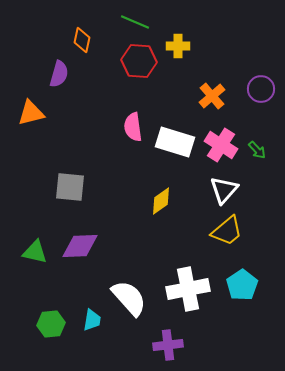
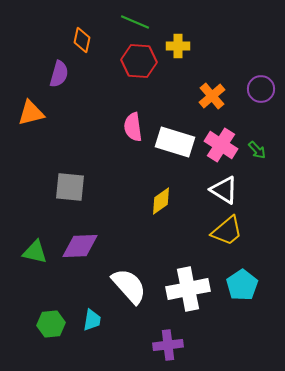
white triangle: rotated 40 degrees counterclockwise
white semicircle: moved 12 px up
